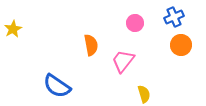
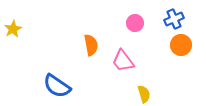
blue cross: moved 2 px down
pink trapezoid: rotated 75 degrees counterclockwise
